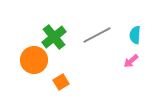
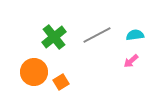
cyan semicircle: rotated 78 degrees clockwise
orange circle: moved 12 px down
